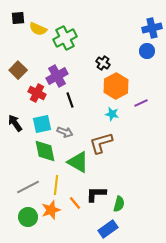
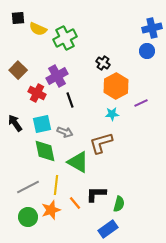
cyan star: rotated 16 degrees counterclockwise
